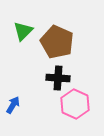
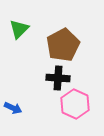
green triangle: moved 4 px left, 2 px up
brown pentagon: moved 6 px right, 3 px down; rotated 20 degrees clockwise
blue arrow: moved 3 px down; rotated 84 degrees clockwise
